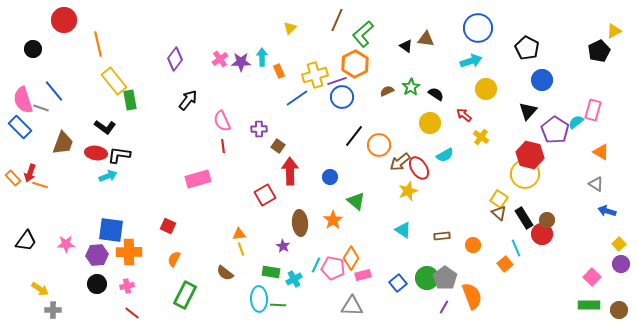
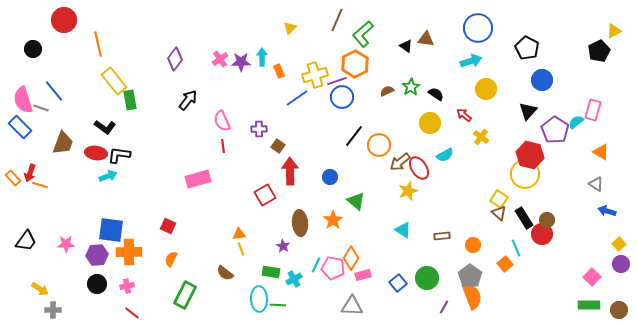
orange semicircle at (174, 259): moved 3 px left
gray pentagon at (445, 278): moved 25 px right, 2 px up
